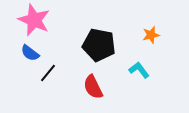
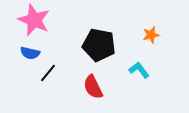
blue semicircle: rotated 24 degrees counterclockwise
